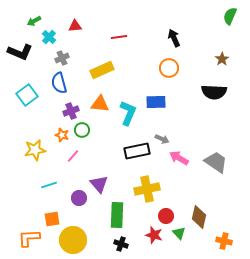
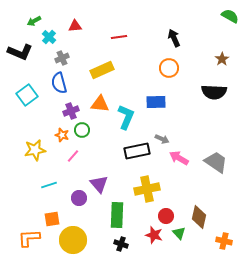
green semicircle: rotated 96 degrees clockwise
cyan L-shape: moved 2 px left, 4 px down
